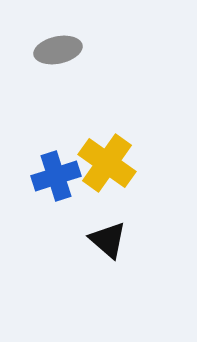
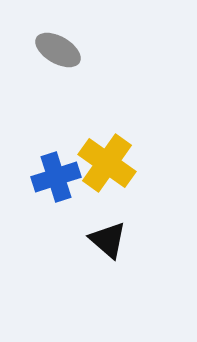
gray ellipse: rotated 42 degrees clockwise
blue cross: moved 1 px down
